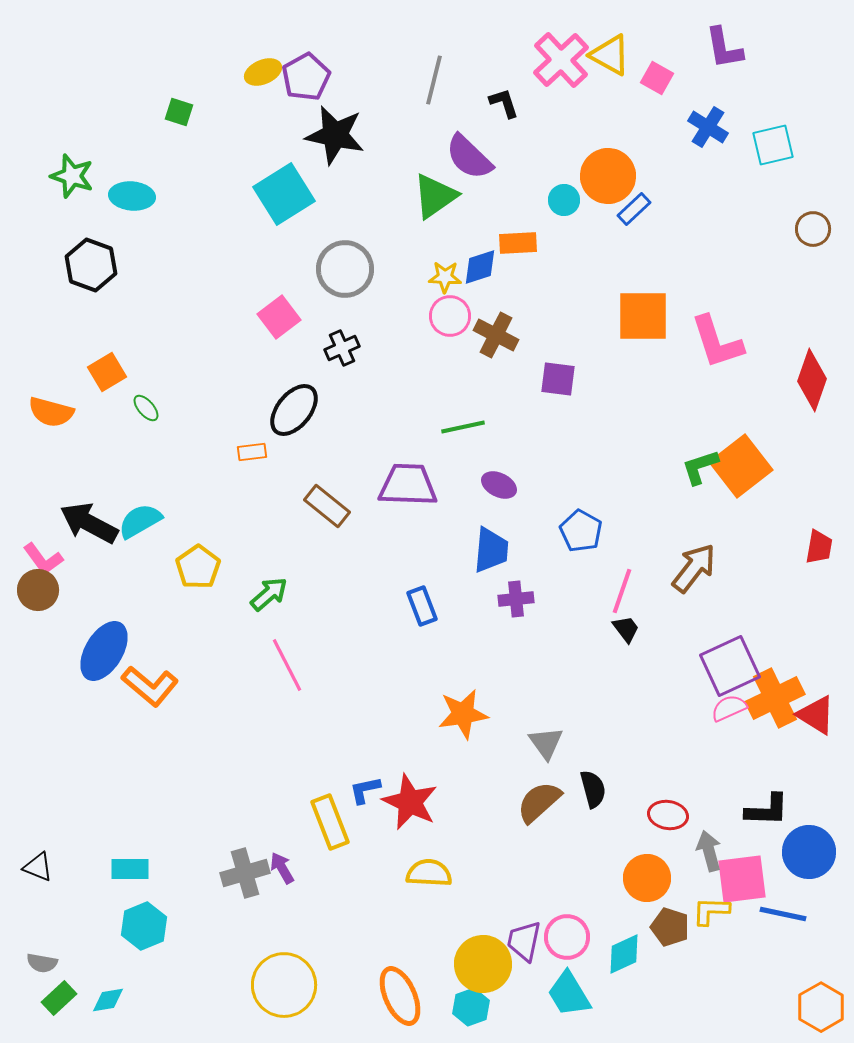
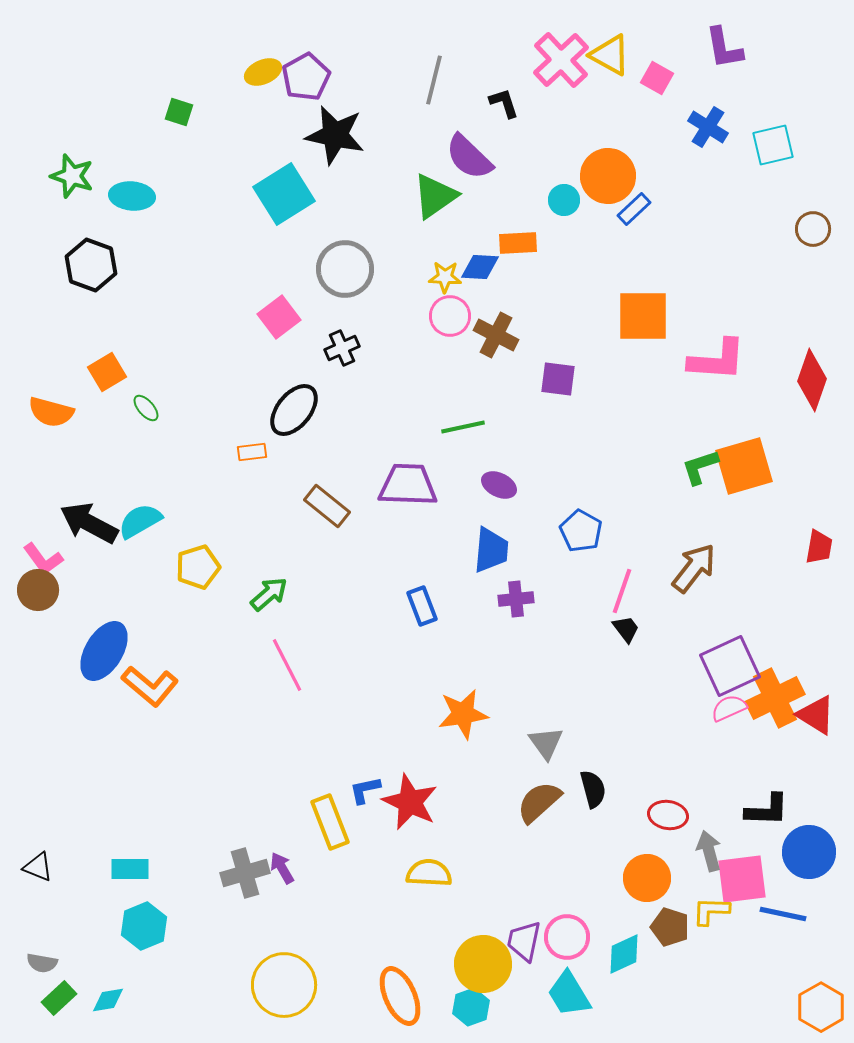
blue diamond at (480, 267): rotated 21 degrees clockwise
pink L-shape at (717, 342): moved 18 px down; rotated 68 degrees counterclockwise
orange square at (741, 466): moved 3 px right; rotated 22 degrees clockwise
yellow pentagon at (198, 567): rotated 18 degrees clockwise
